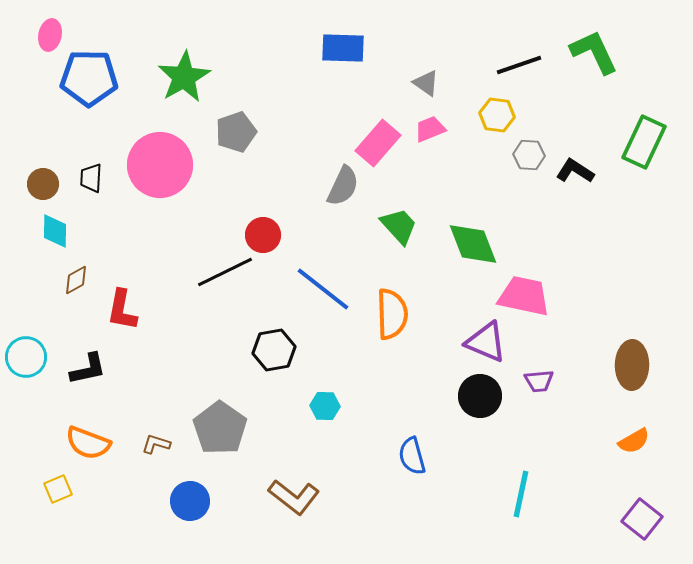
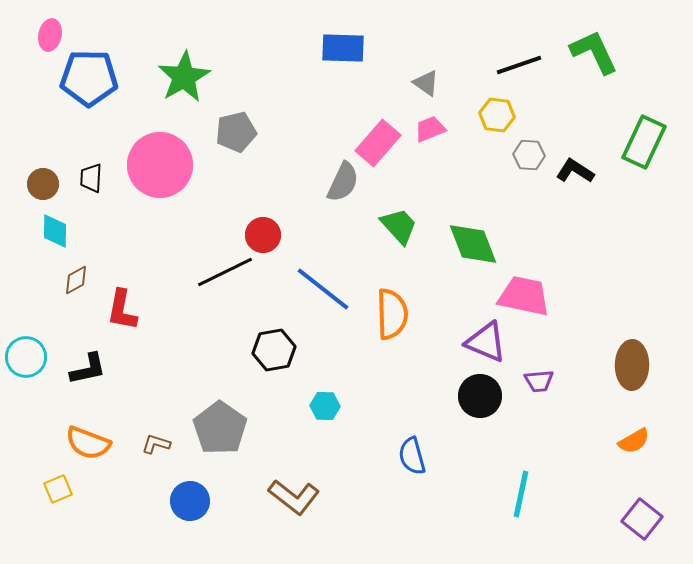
gray pentagon at (236, 132): rotated 6 degrees clockwise
gray semicircle at (343, 186): moved 4 px up
